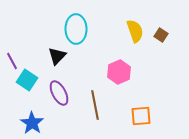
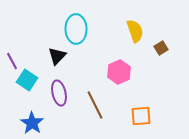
brown square: moved 13 px down; rotated 24 degrees clockwise
purple ellipse: rotated 15 degrees clockwise
brown line: rotated 16 degrees counterclockwise
